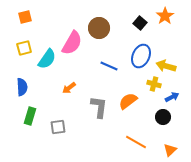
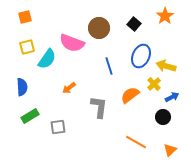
black square: moved 6 px left, 1 px down
pink semicircle: rotated 80 degrees clockwise
yellow square: moved 3 px right, 1 px up
blue line: rotated 48 degrees clockwise
yellow cross: rotated 32 degrees clockwise
orange semicircle: moved 2 px right, 6 px up
green rectangle: rotated 42 degrees clockwise
